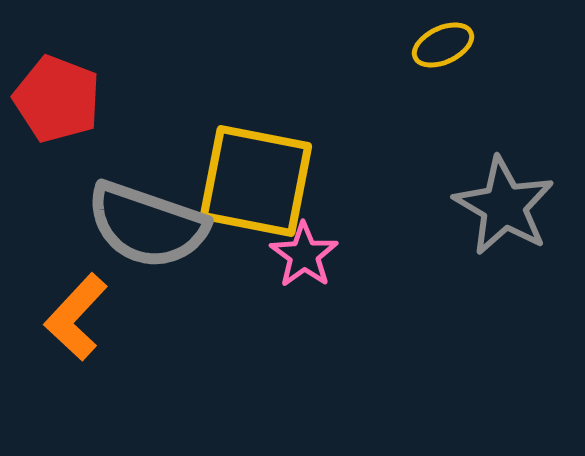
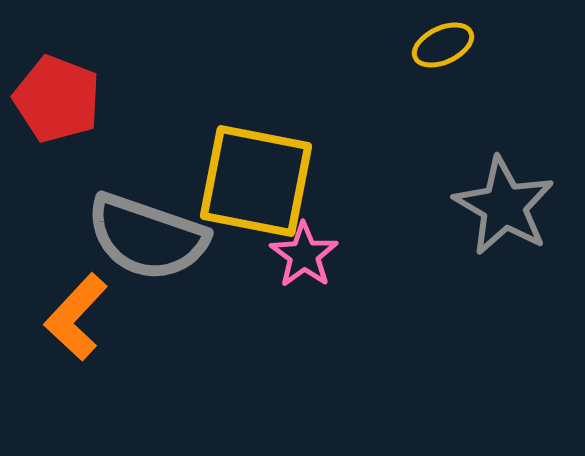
gray semicircle: moved 12 px down
